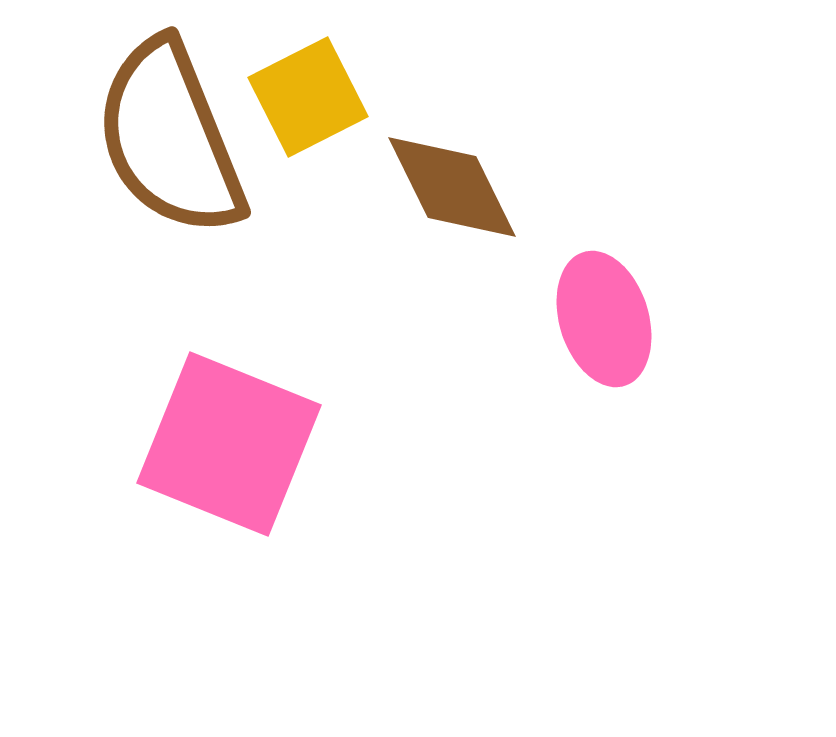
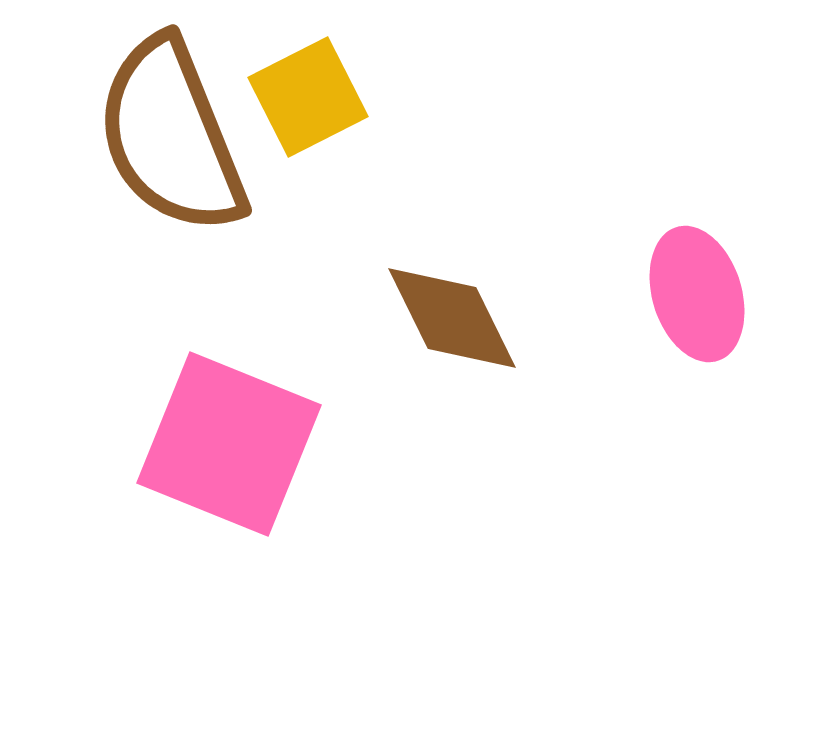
brown semicircle: moved 1 px right, 2 px up
brown diamond: moved 131 px down
pink ellipse: moved 93 px right, 25 px up
